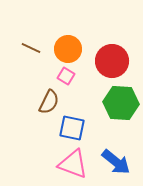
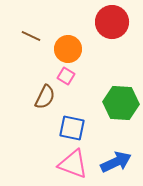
brown line: moved 12 px up
red circle: moved 39 px up
brown semicircle: moved 4 px left, 5 px up
blue arrow: rotated 64 degrees counterclockwise
